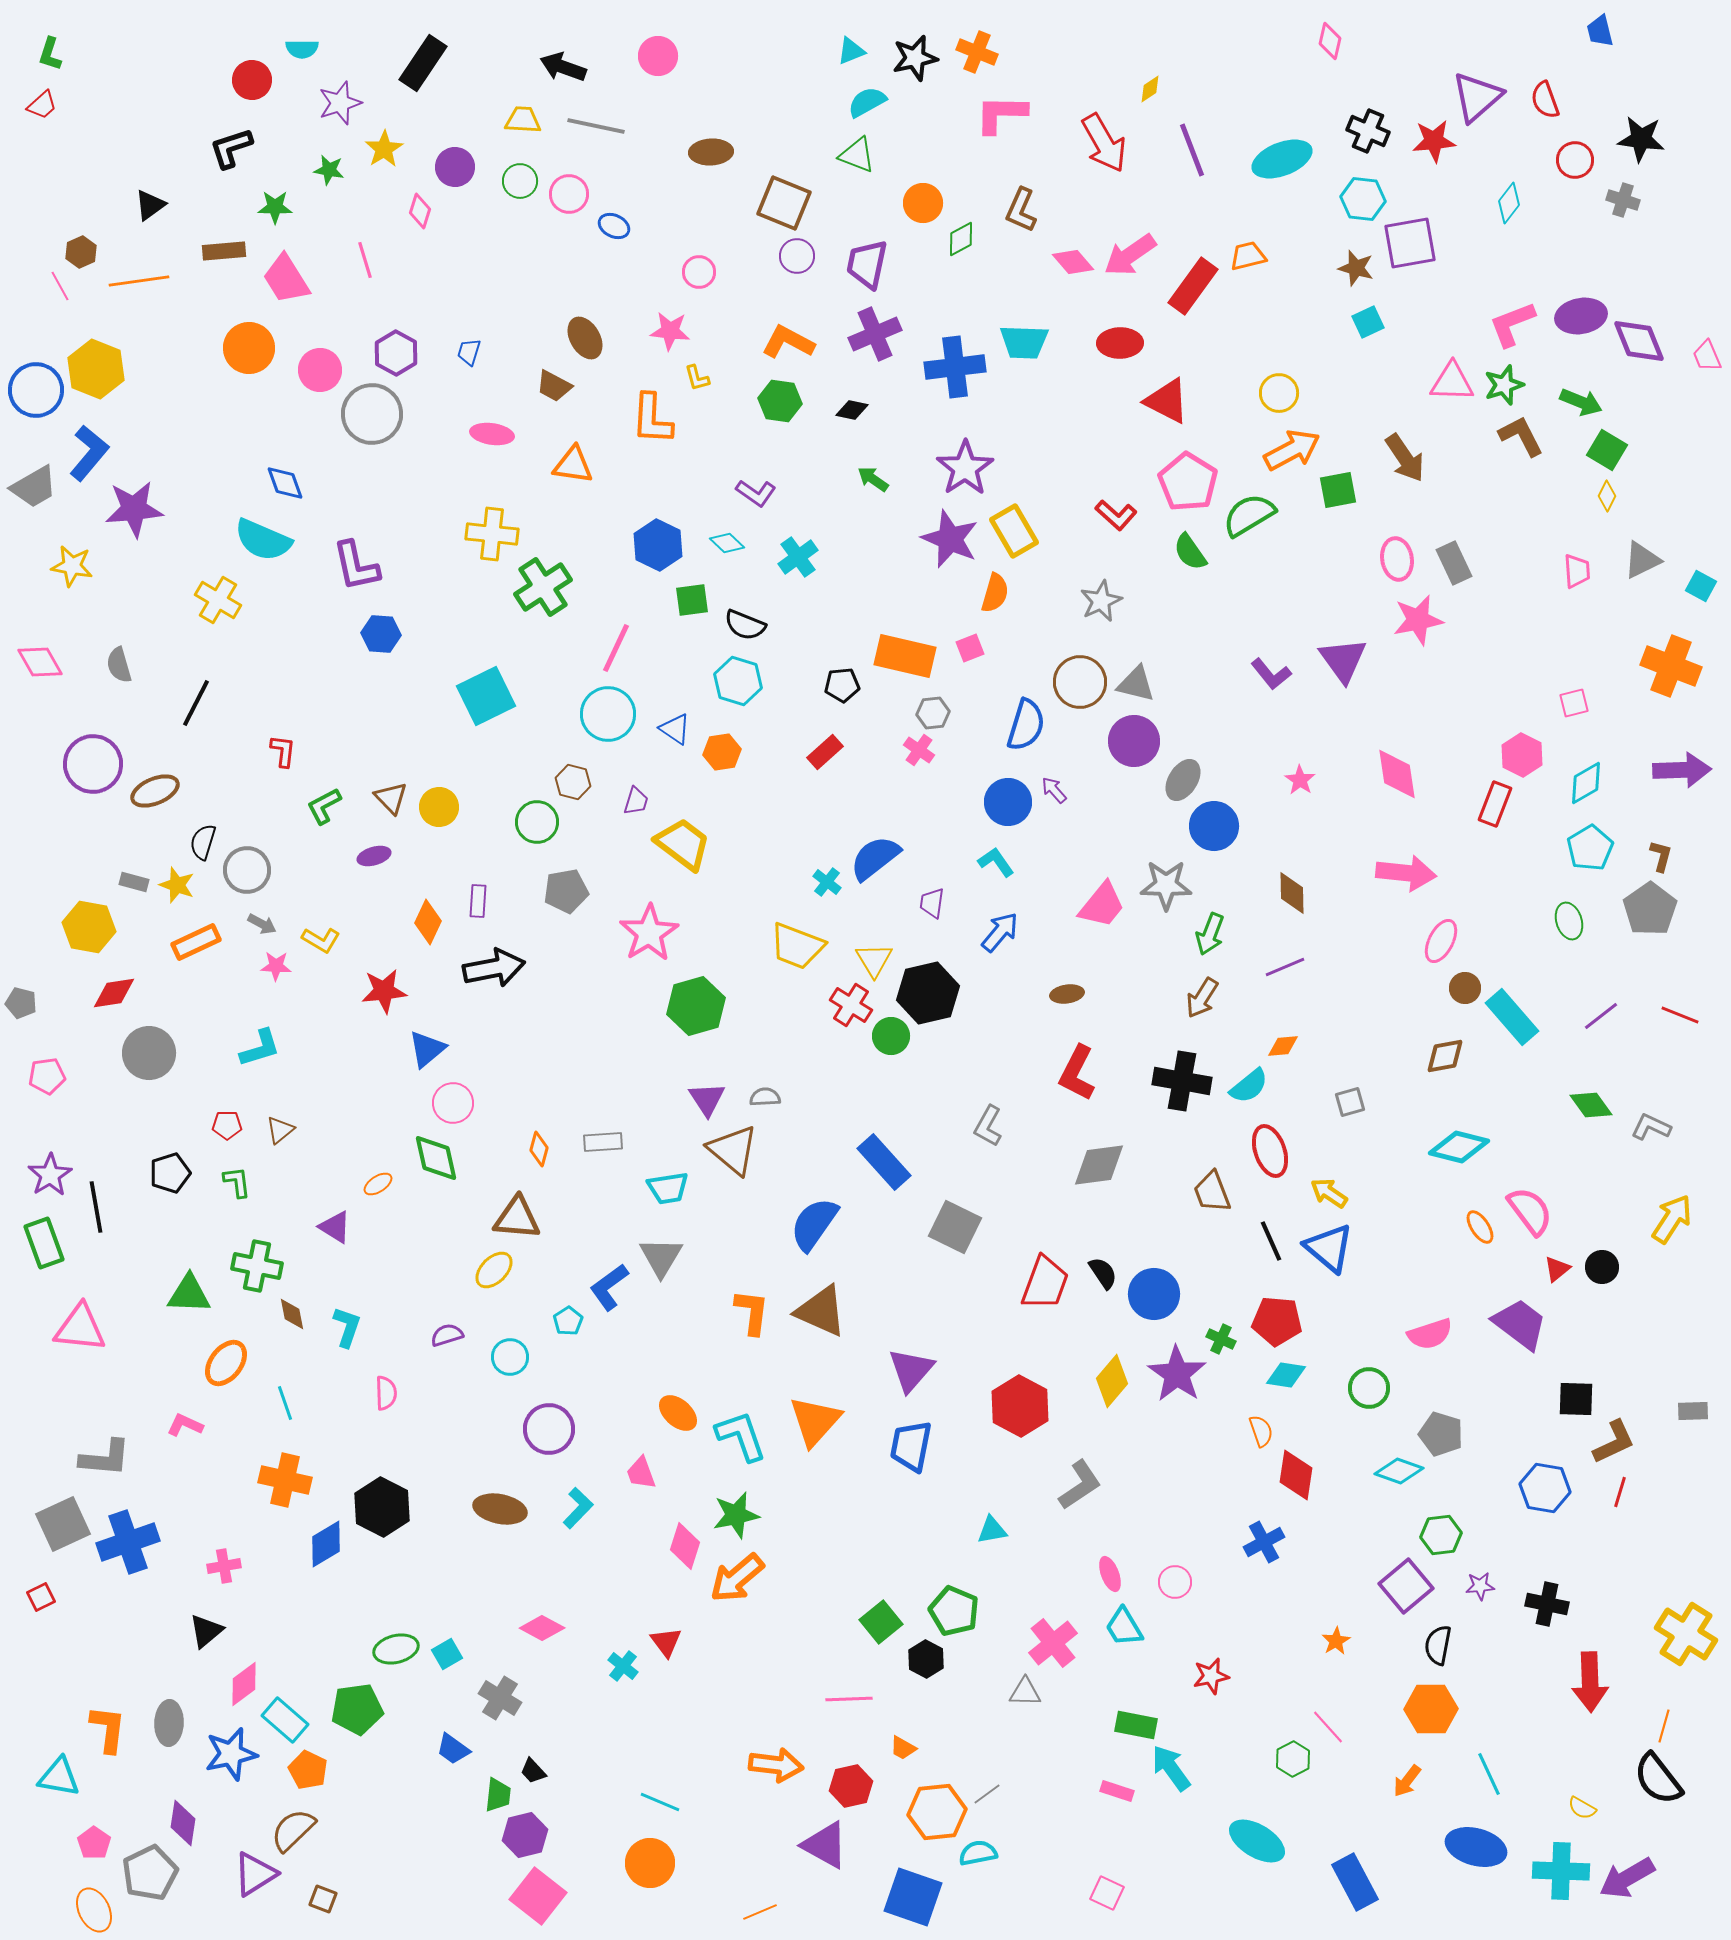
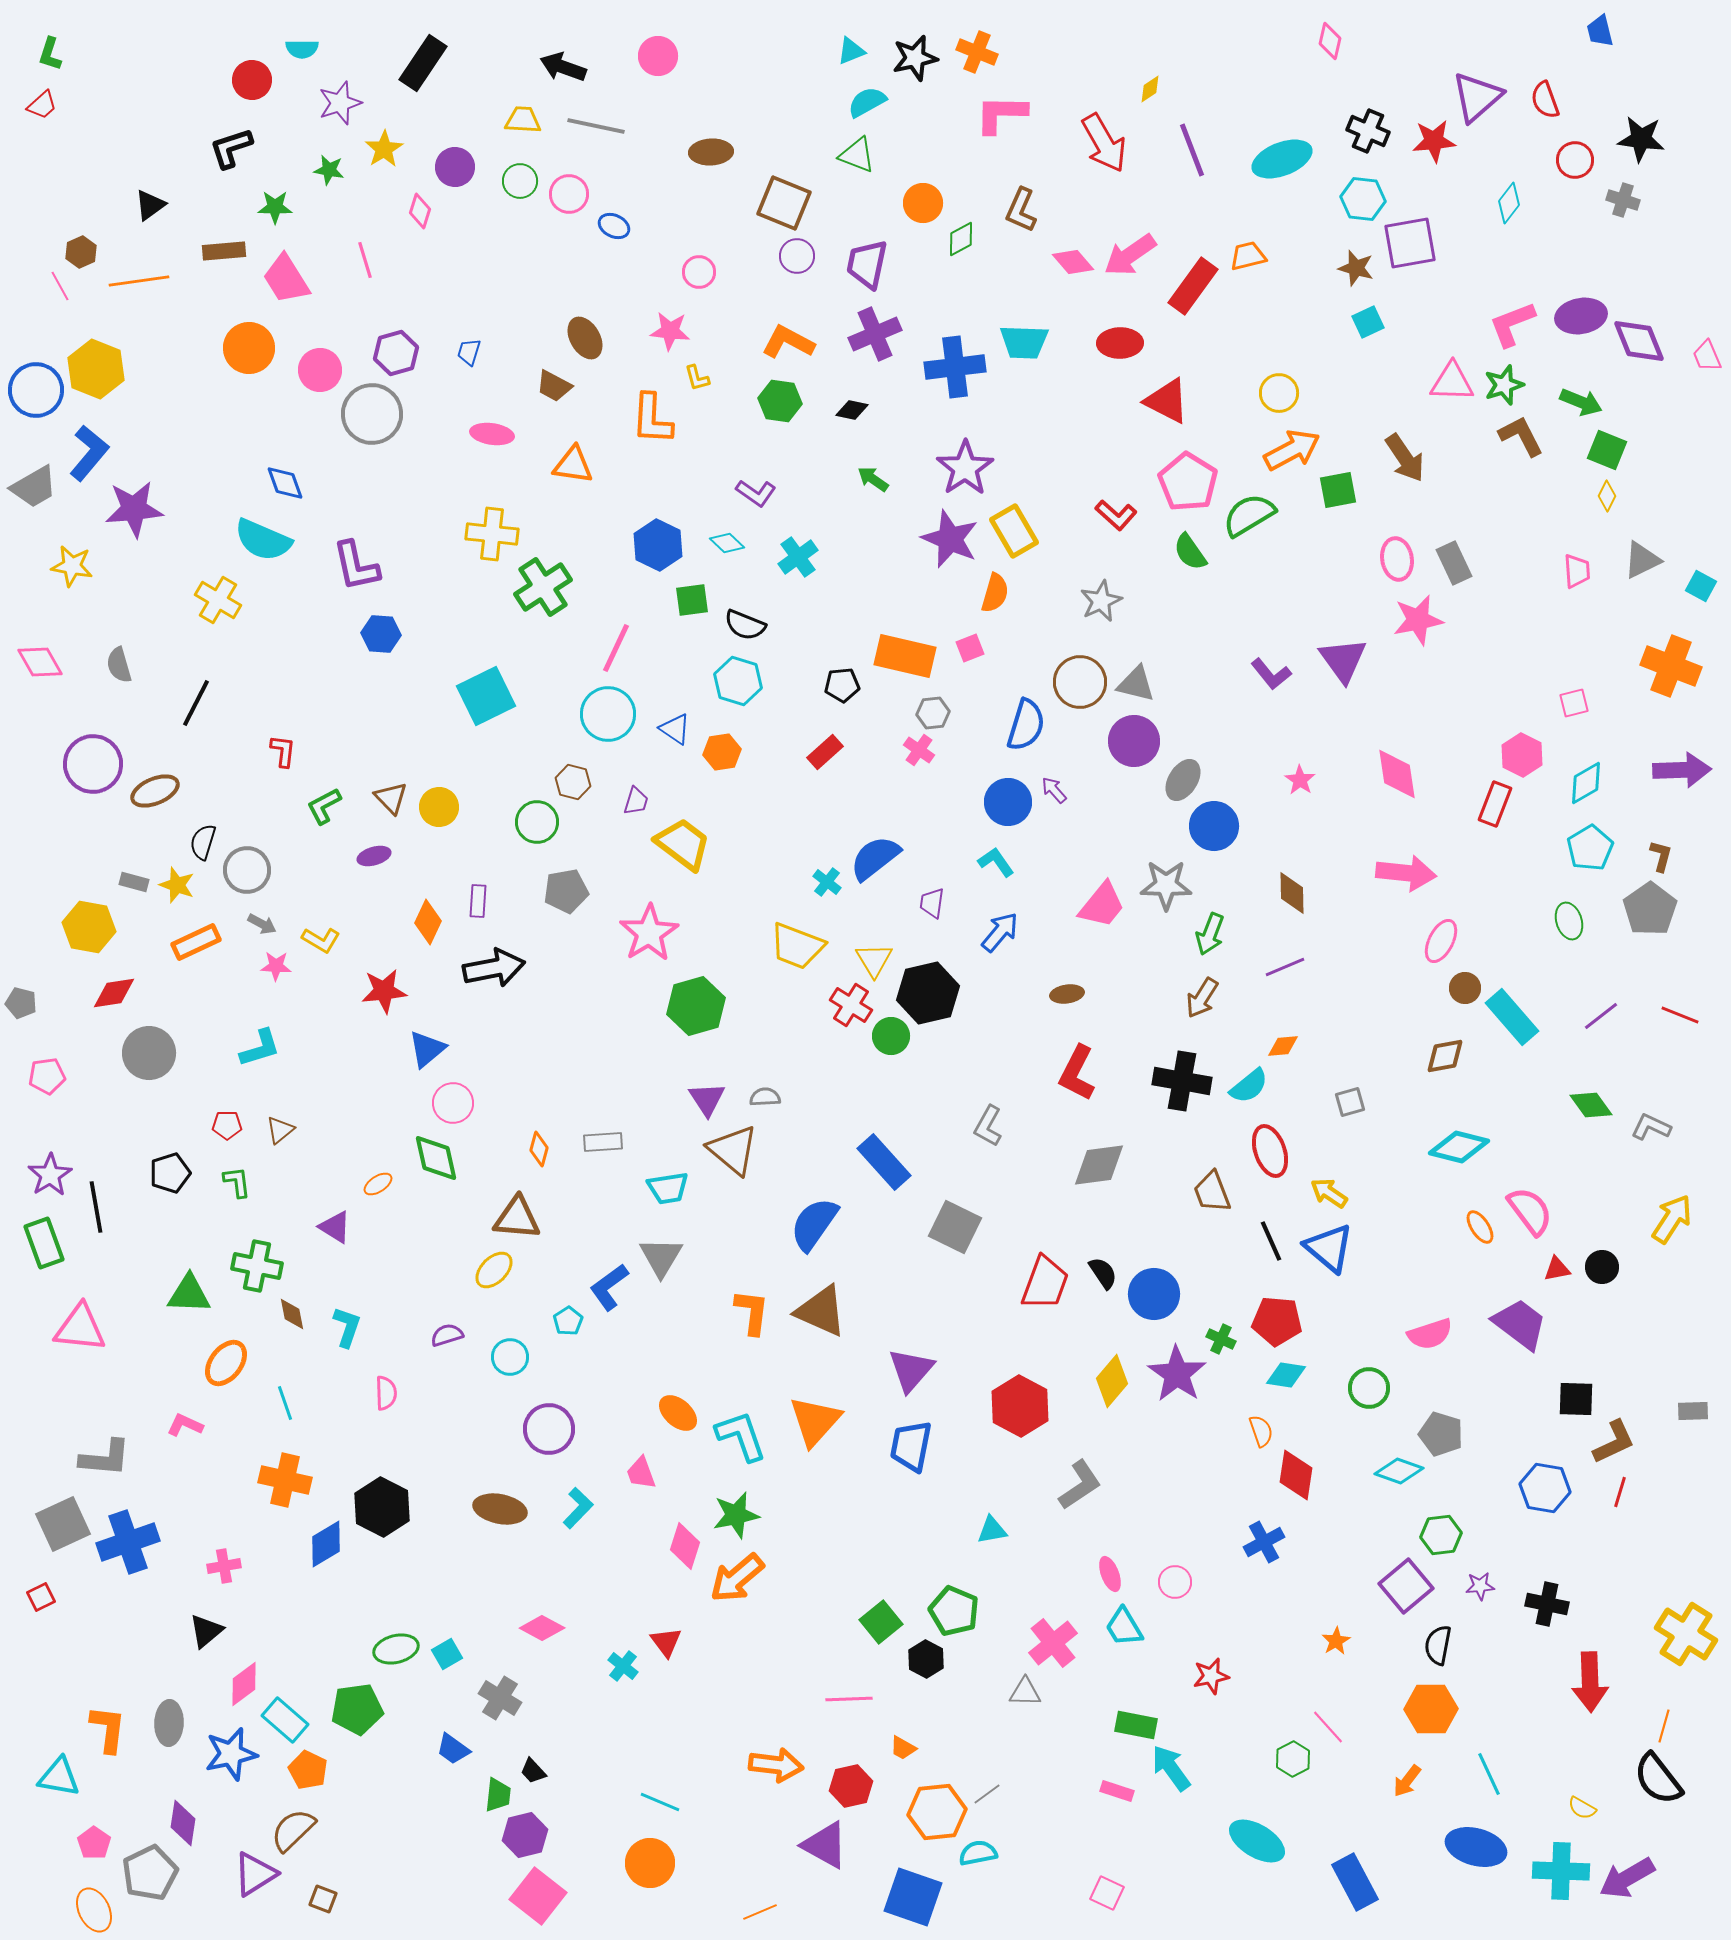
purple hexagon at (396, 353): rotated 15 degrees clockwise
green square at (1607, 450): rotated 9 degrees counterclockwise
red triangle at (1557, 1269): rotated 28 degrees clockwise
